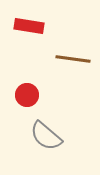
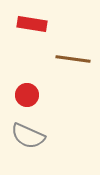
red rectangle: moved 3 px right, 2 px up
gray semicircle: moved 18 px left; rotated 16 degrees counterclockwise
